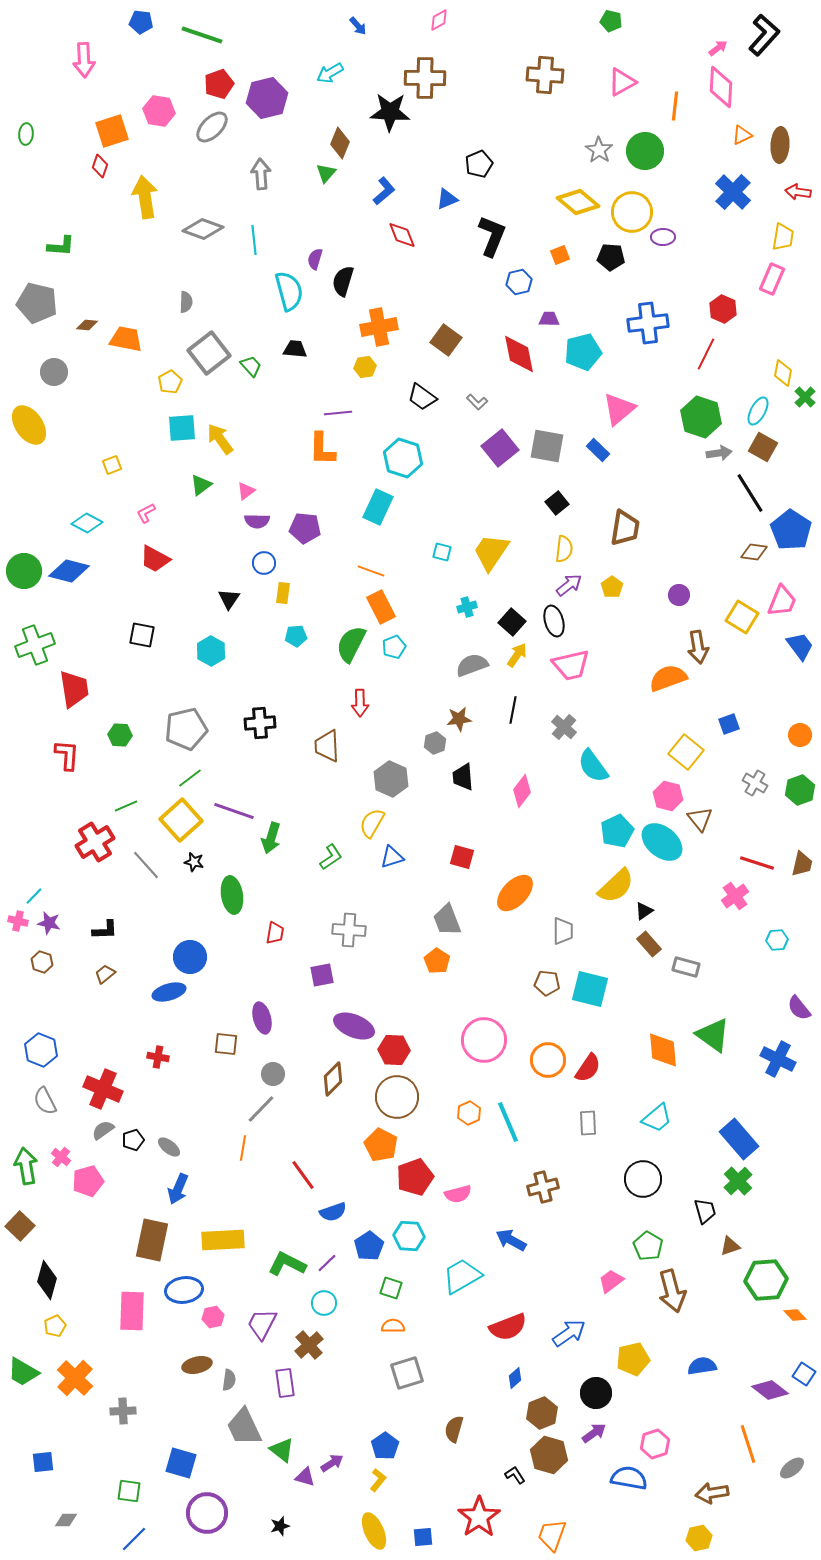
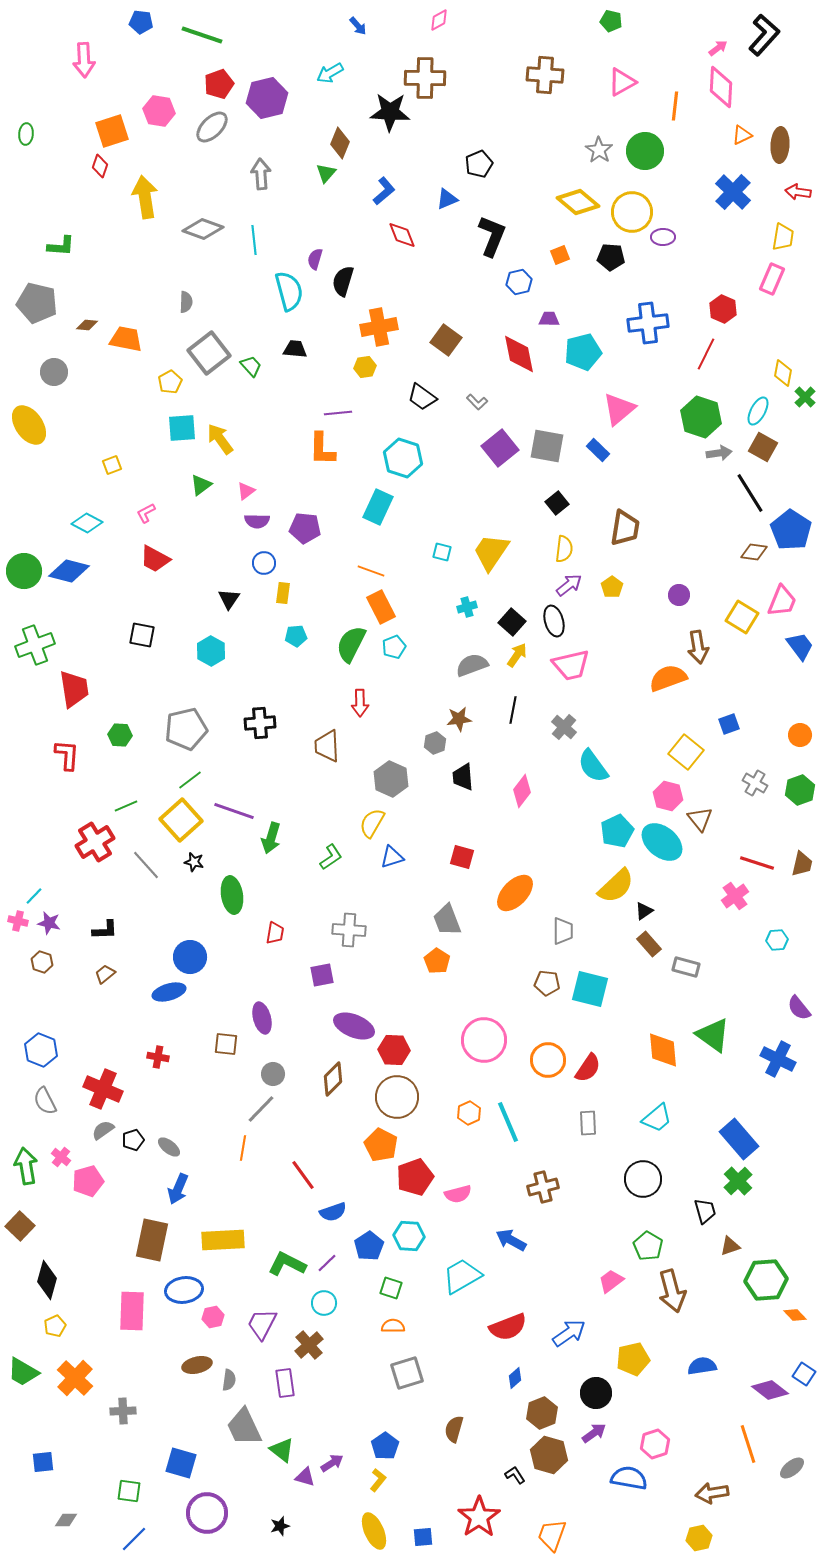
green line at (190, 778): moved 2 px down
